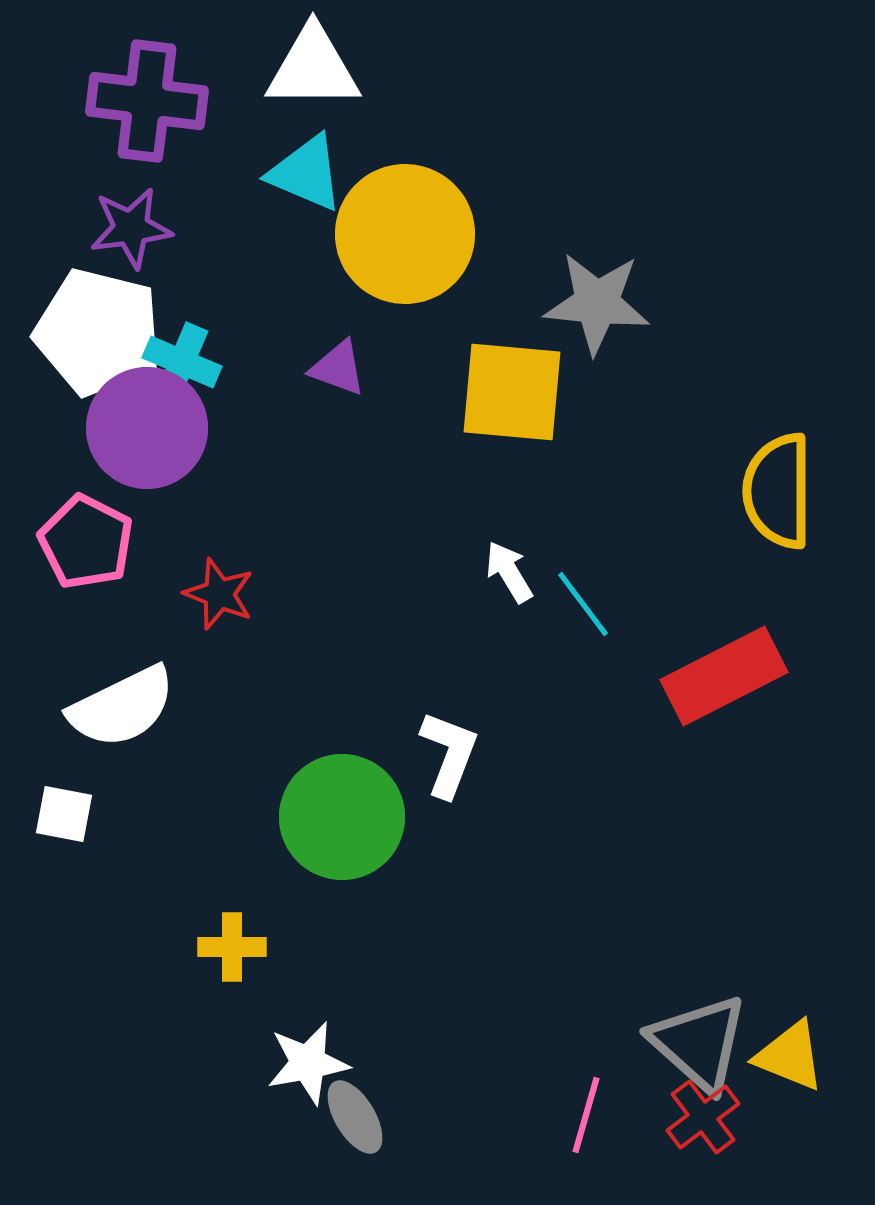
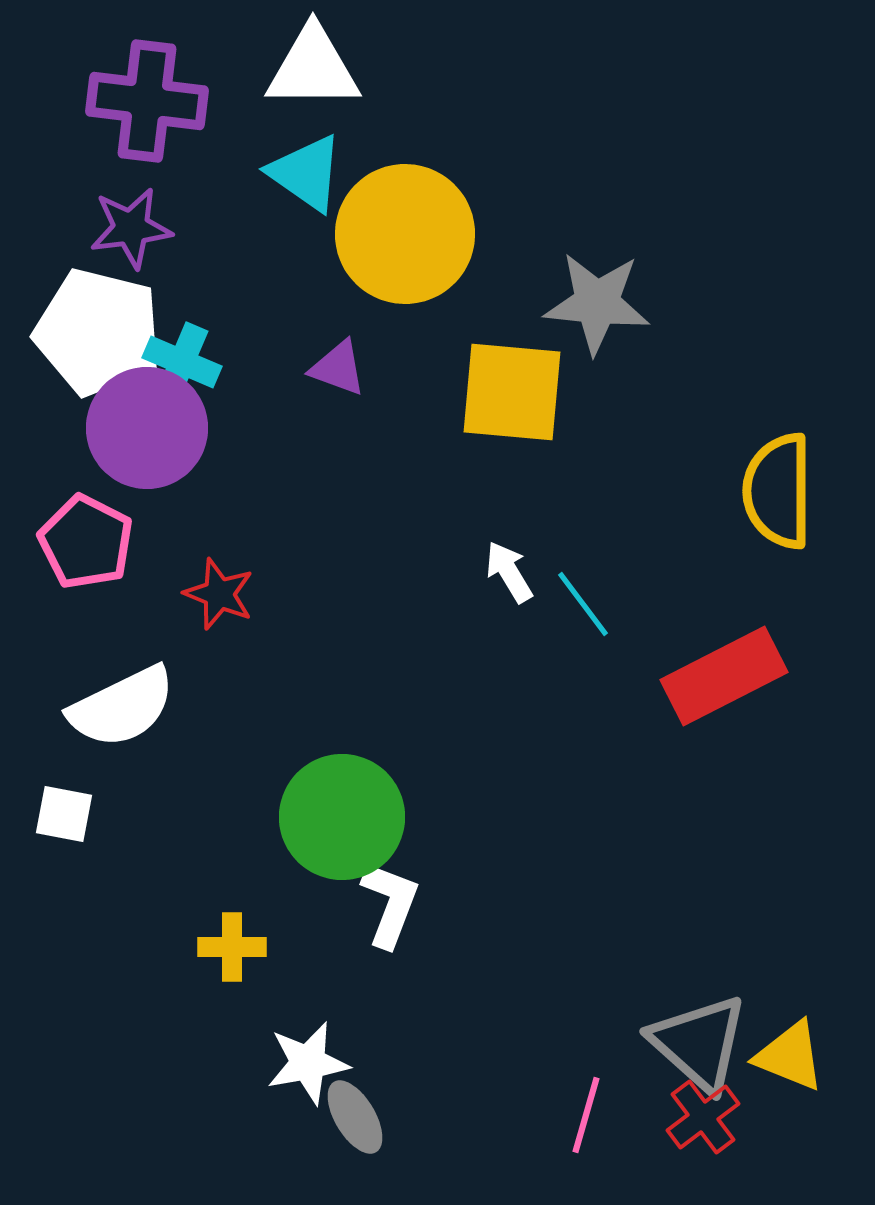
cyan triangle: rotated 12 degrees clockwise
white L-shape: moved 59 px left, 150 px down
